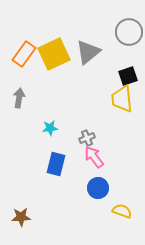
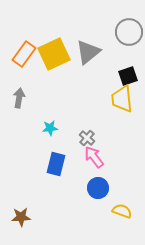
gray cross: rotated 28 degrees counterclockwise
